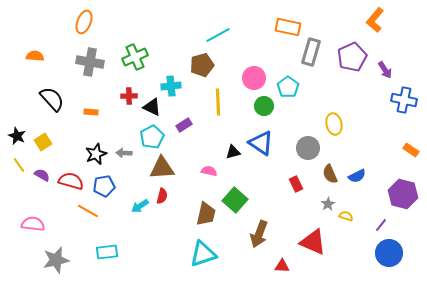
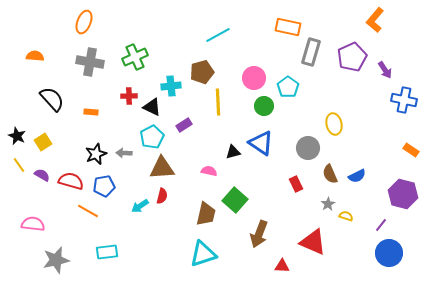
brown pentagon at (202, 65): moved 7 px down
